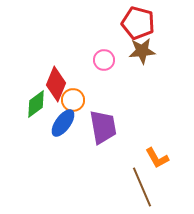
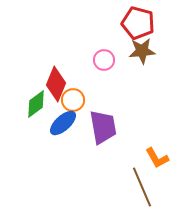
blue ellipse: rotated 12 degrees clockwise
